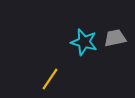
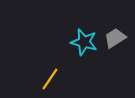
gray trapezoid: rotated 20 degrees counterclockwise
